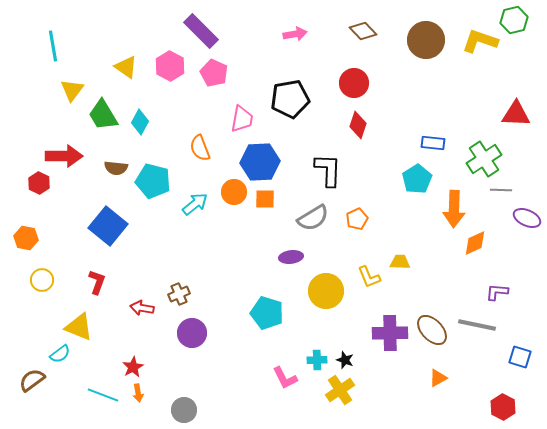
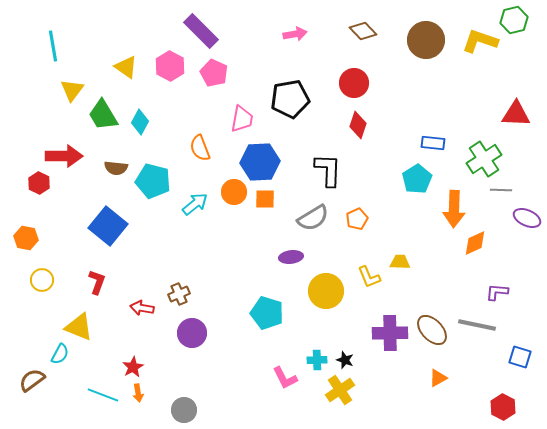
cyan semicircle at (60, 354): rotated 25 degrees counterclockwise
